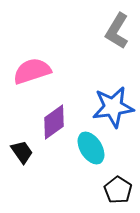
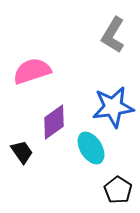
gray L-shape: moved 4 px left, 4 px down
